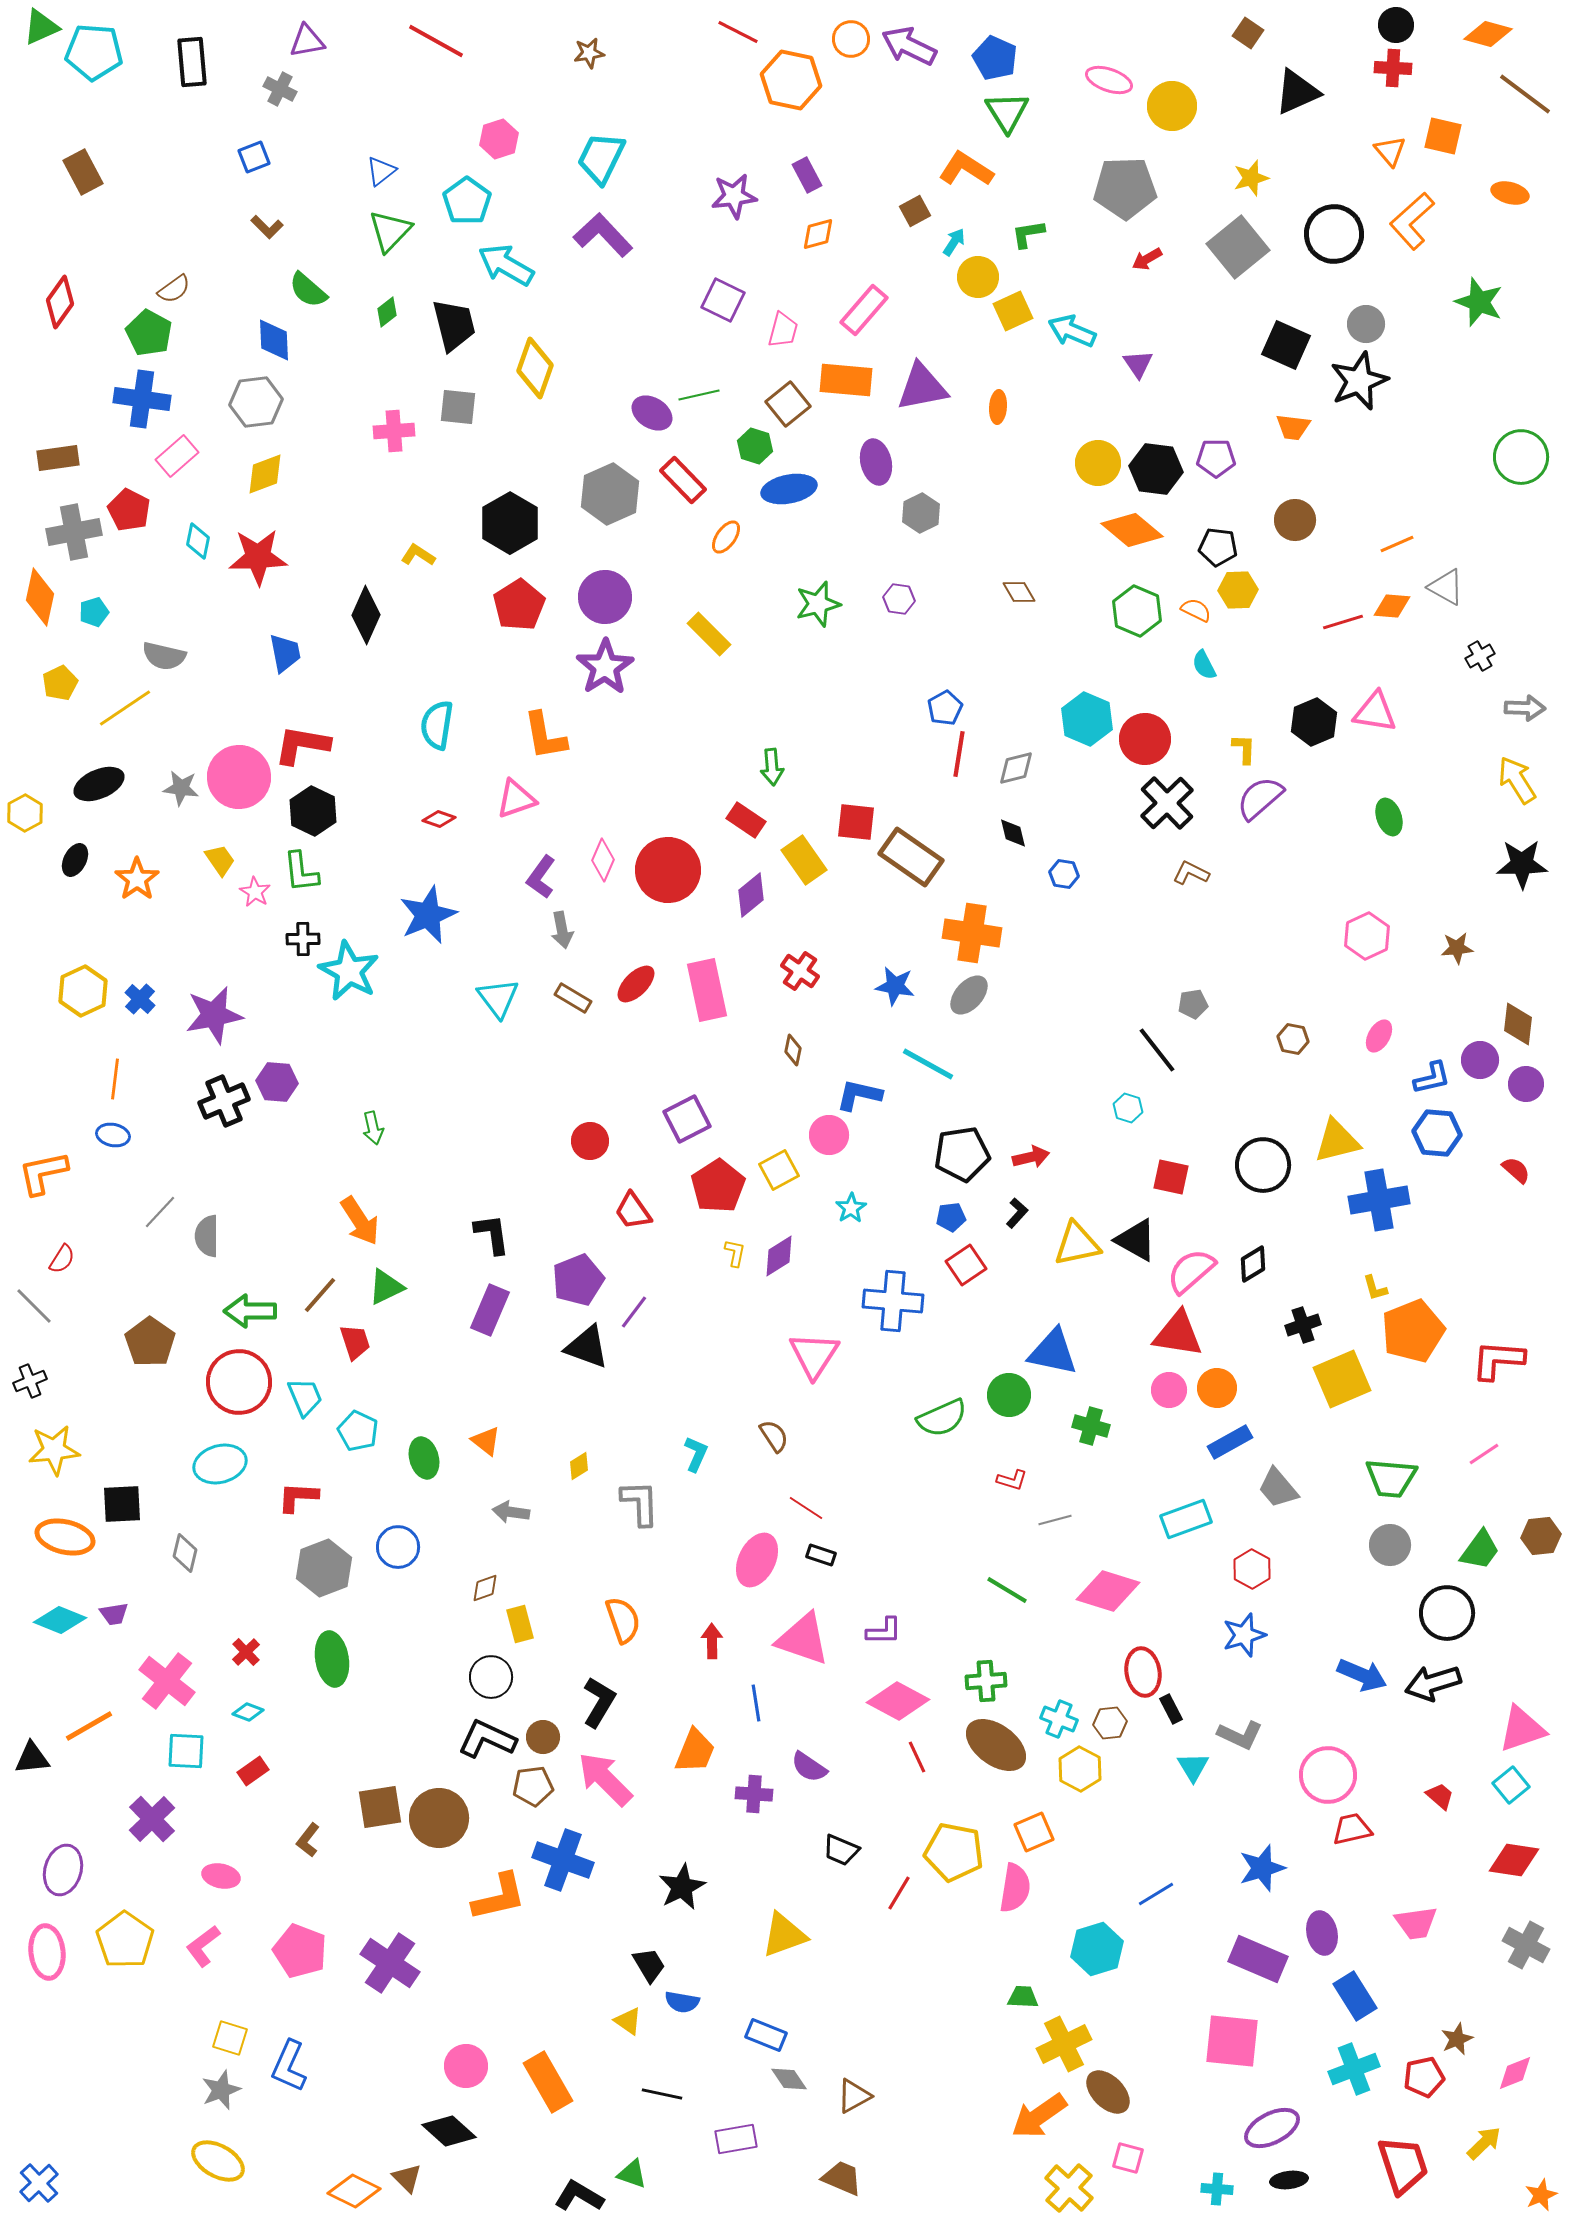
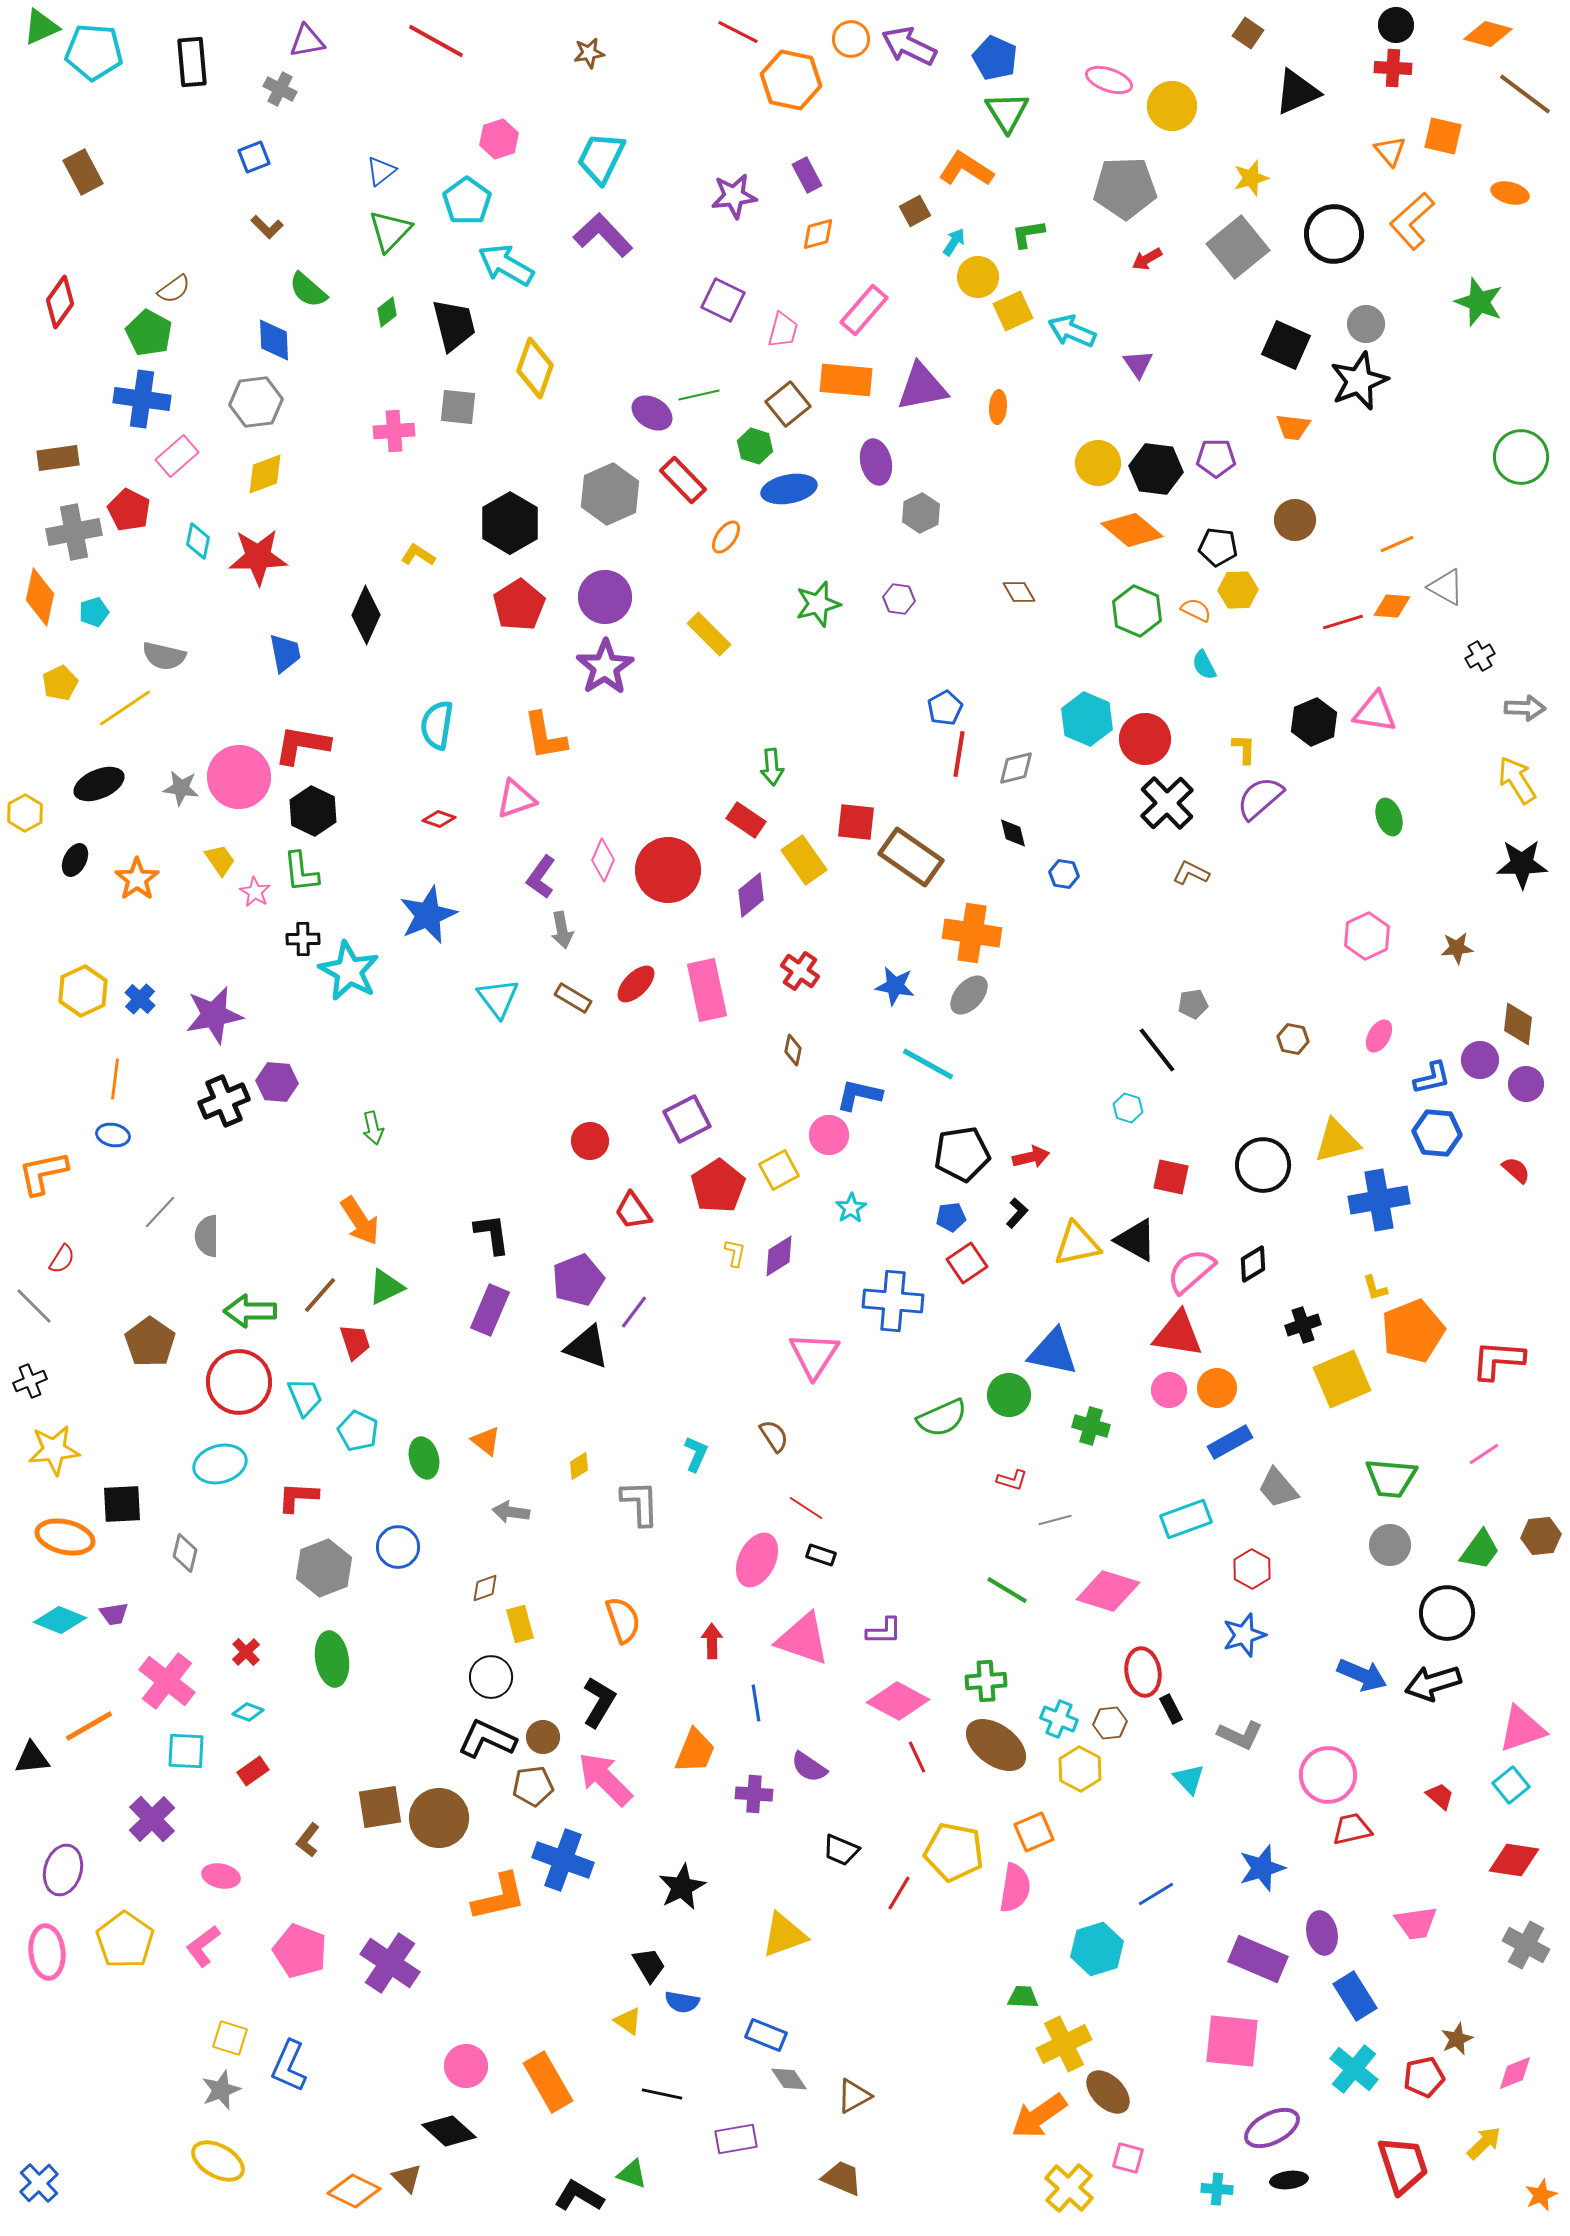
red square at (966, 1265): moved 1 px right, 2 px up
cyan triangle at (1193, 1767): moved 4 px left, 12 px down; rotated 12 degrees counterclockwise
cyan cross at (1354, 2069): rotated 30 degrees counterclockwise
